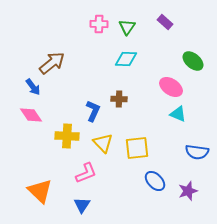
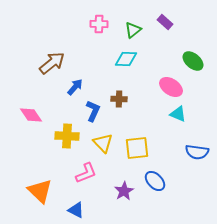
green triangle: moved 6 px right, 3 px down; rotated 18 degrees clockwise
blue arrow: moved 42 px right; rotated 102 degrees counterclockwise
purple star: moved 64 px left; rotated 12 degrees counterclockwise
blue triangle: moved 6 px left, 5 px down; rotated 36 degrees counterclockwise
